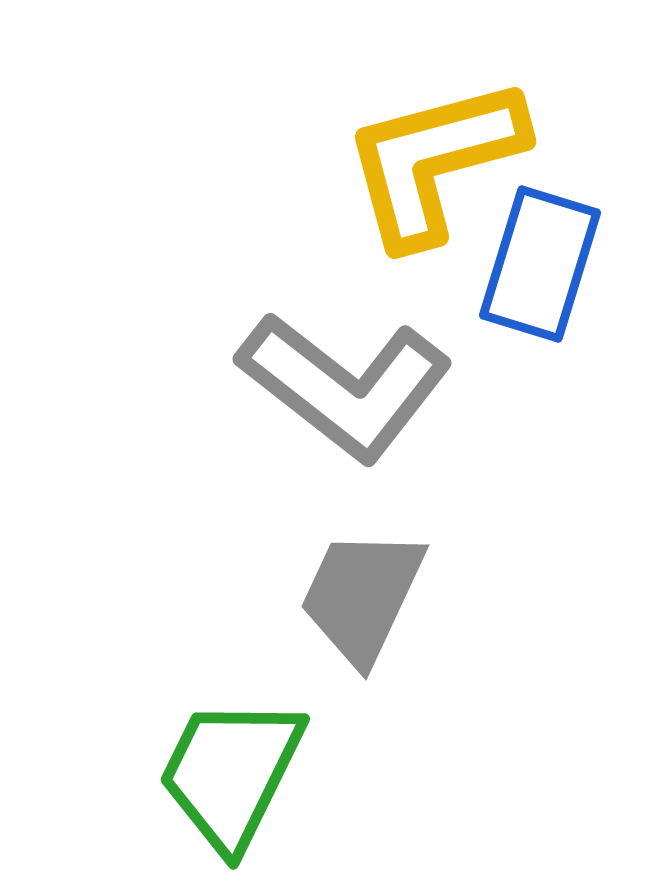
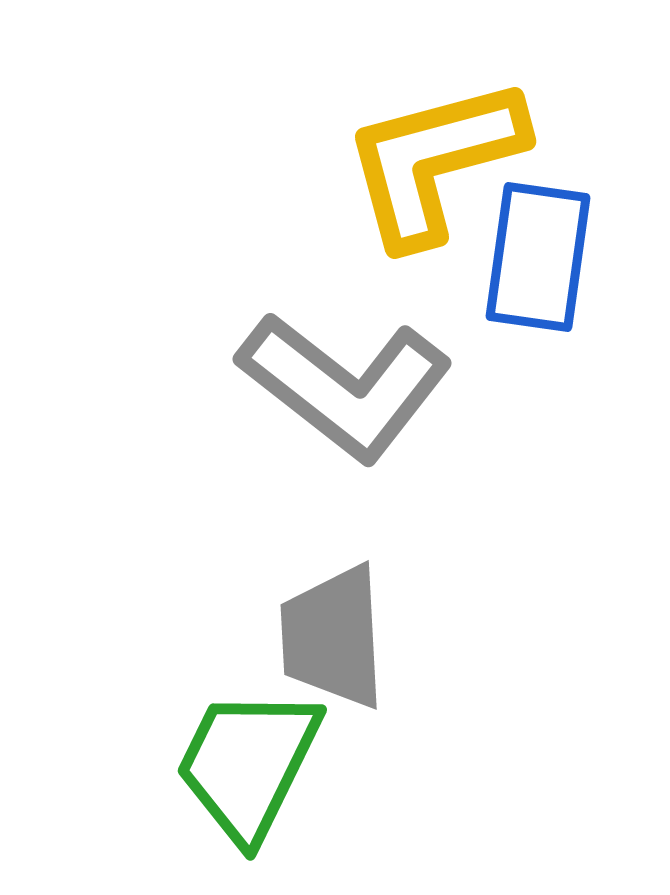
blue rectangle: moved 2 px left, 7 px up; rotated 9 degrees counterclockwise
gray trapezoid: moved 29 px left, 41 px down; rotated 28 degrees counterclockwise
green trapezoid: moved 17 px right, 9 px up
